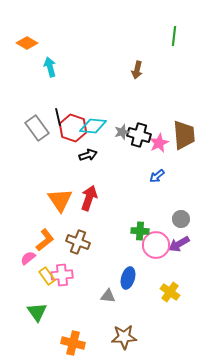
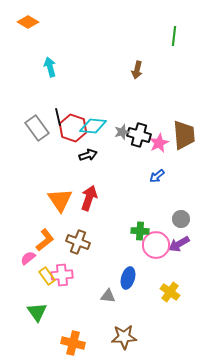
orange diamond: moved 1 px right, 21 px up
